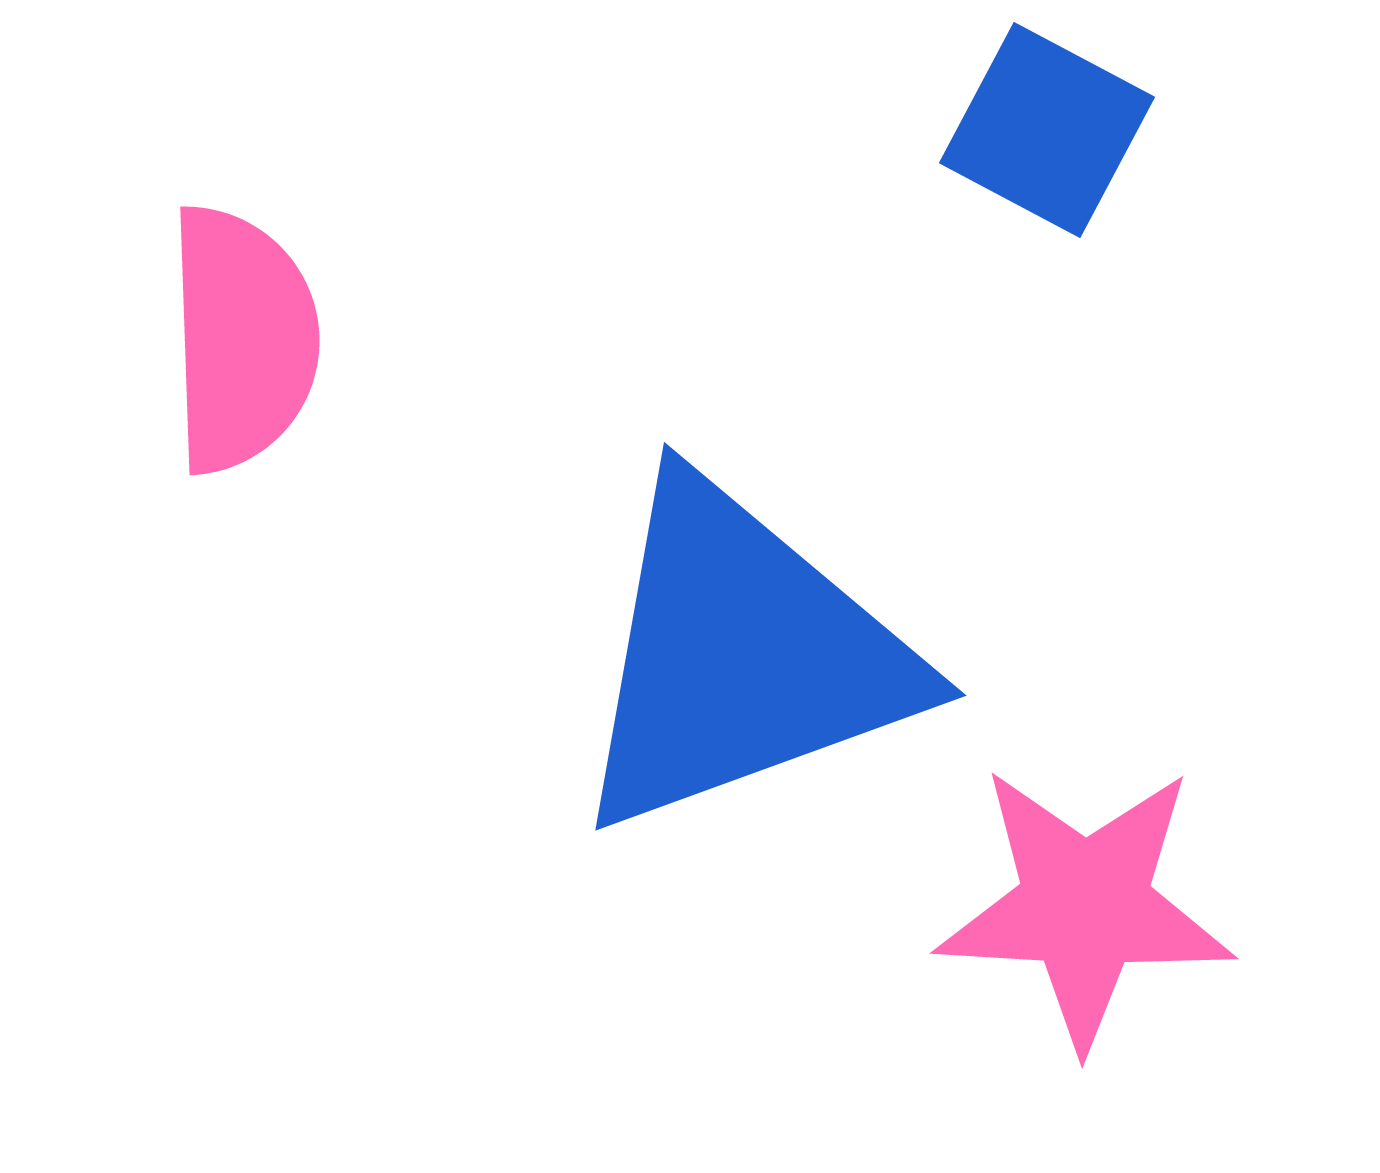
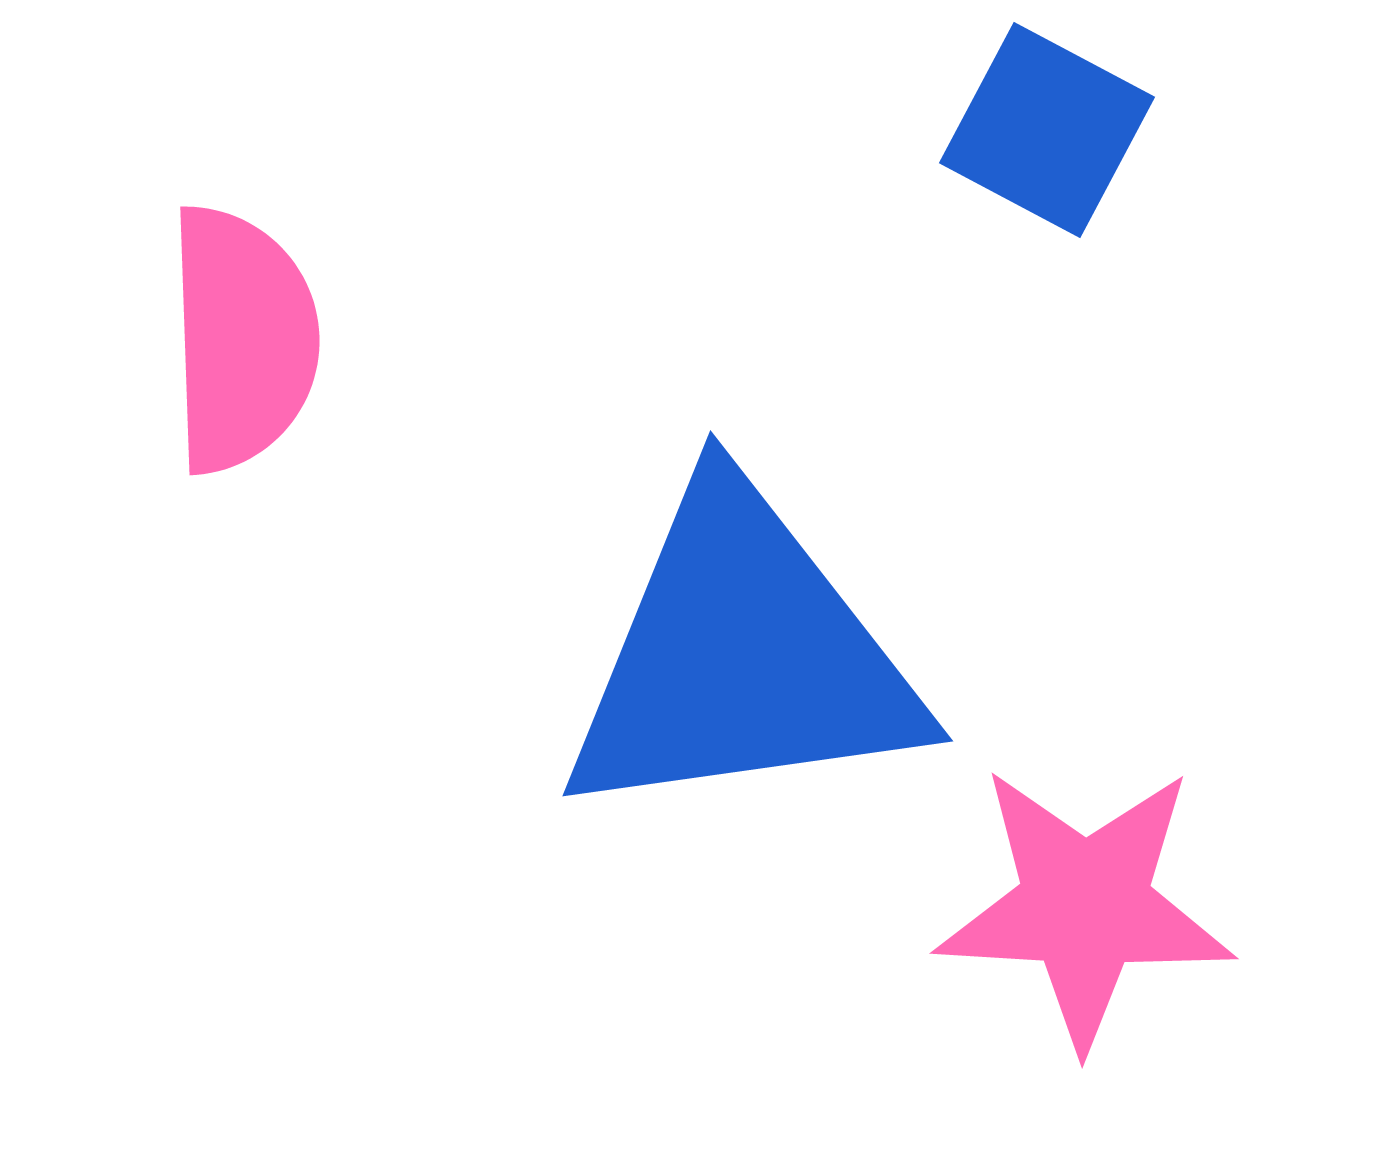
blue triangle: rotated 12 degrees clockwise
